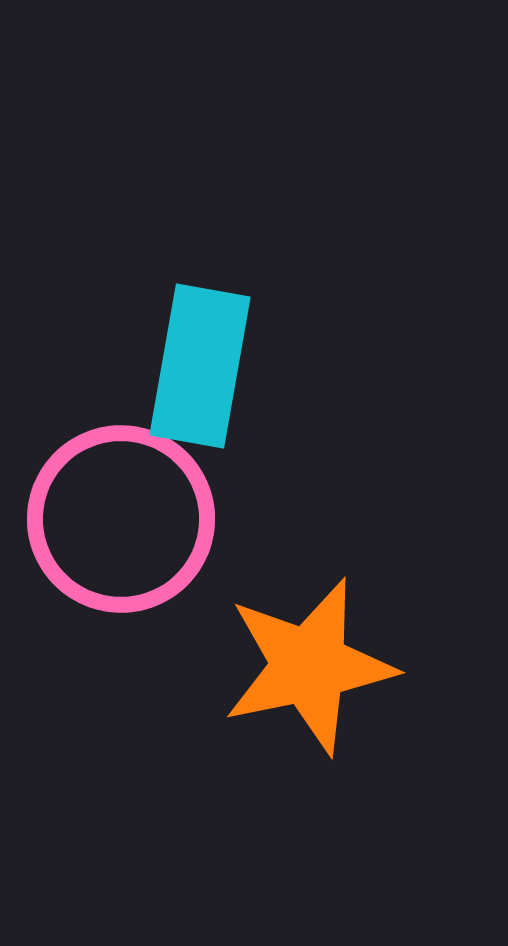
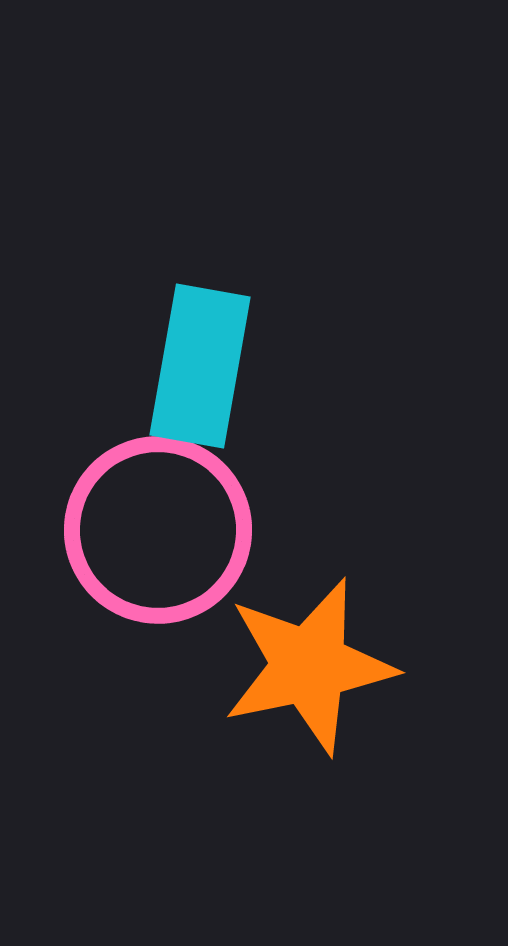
pink circle: moved 37 px right, 11 px down
